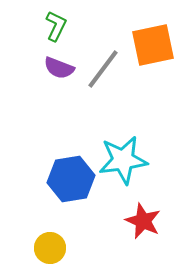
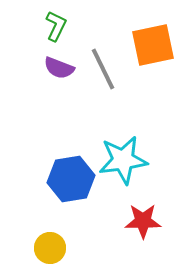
gray line: rotated 63 degrees counterclockwise
red star: rotated 24 degrees counterclockwise
